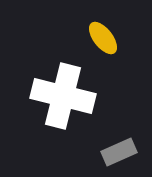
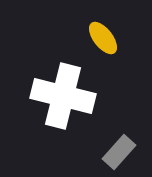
gray rectangle: rotated 24 degrees counterclockwise
